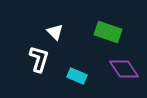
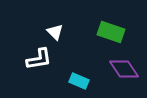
green rectangle: moved 3 px right
white L-shape: rotated 64 degrees clockwise
cyan rectangle: moved 2 px right, 5 px down
